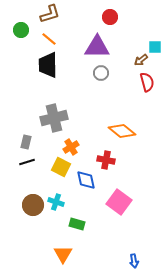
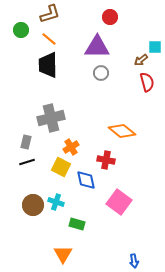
gray cross: moved 3 px left
